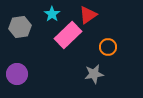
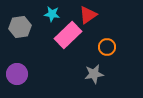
cyan star: rotated 28 degrees counterclockwise
orange circle: moved 1 px left
